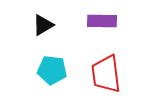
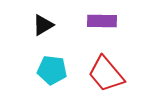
red trapezoid: rotated 33 degrees counterclockwise
